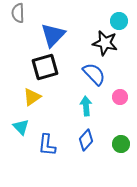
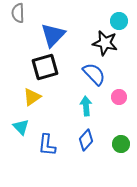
pink circle: moved 1 px left
